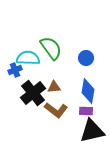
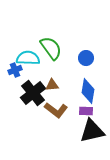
brown triangle: moved 2 px left, 2 px up
